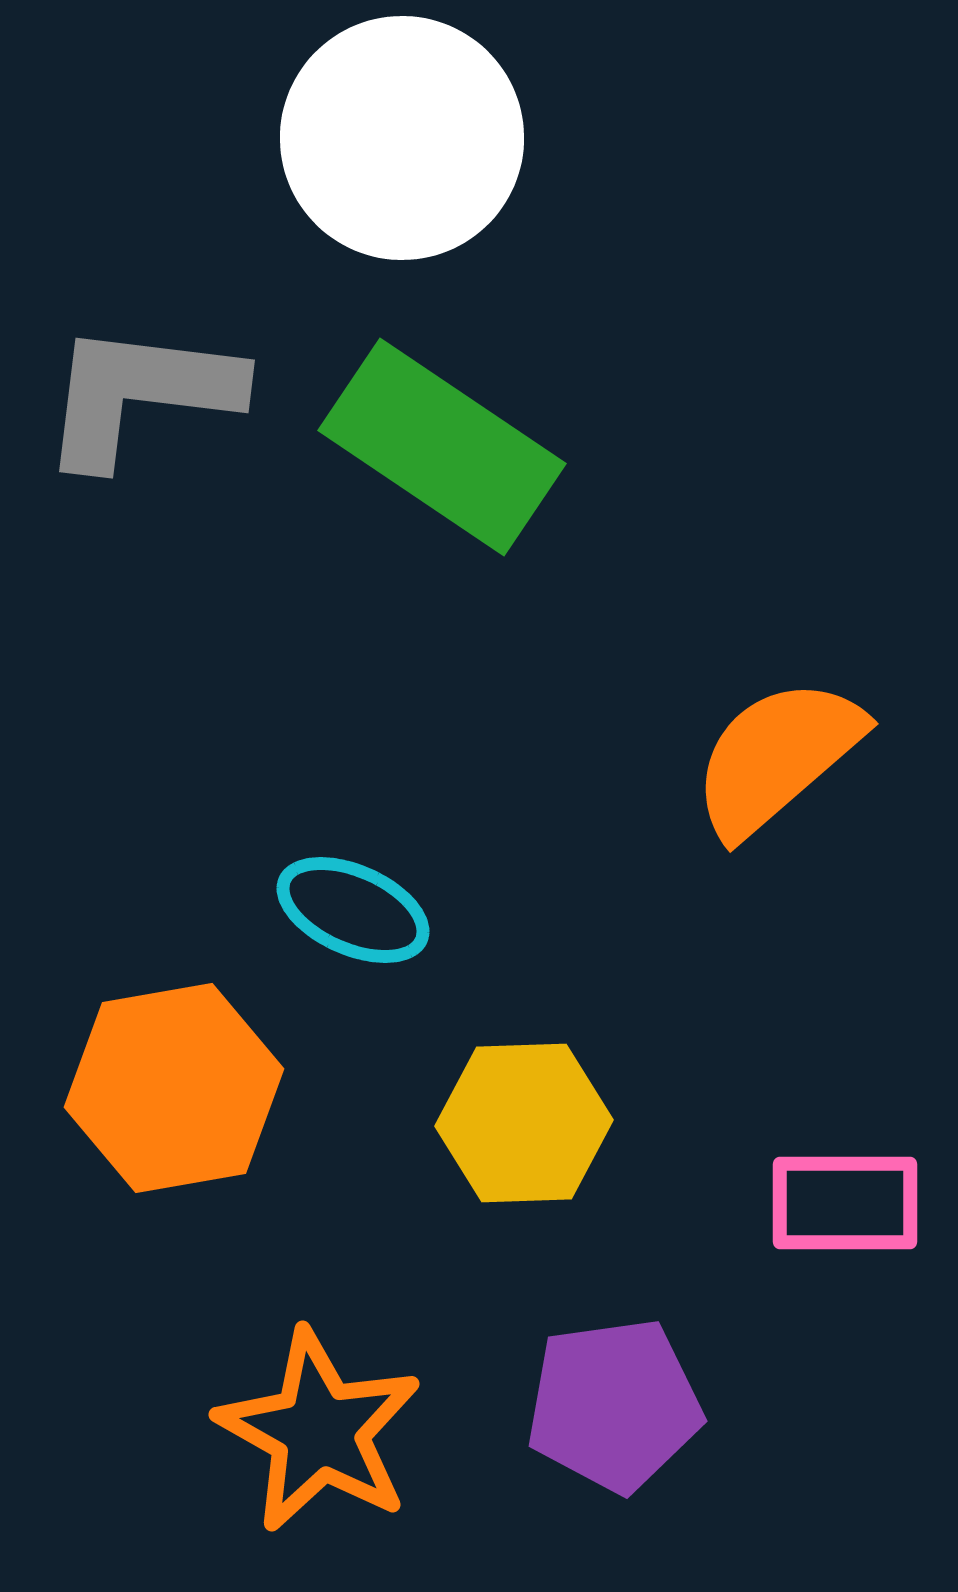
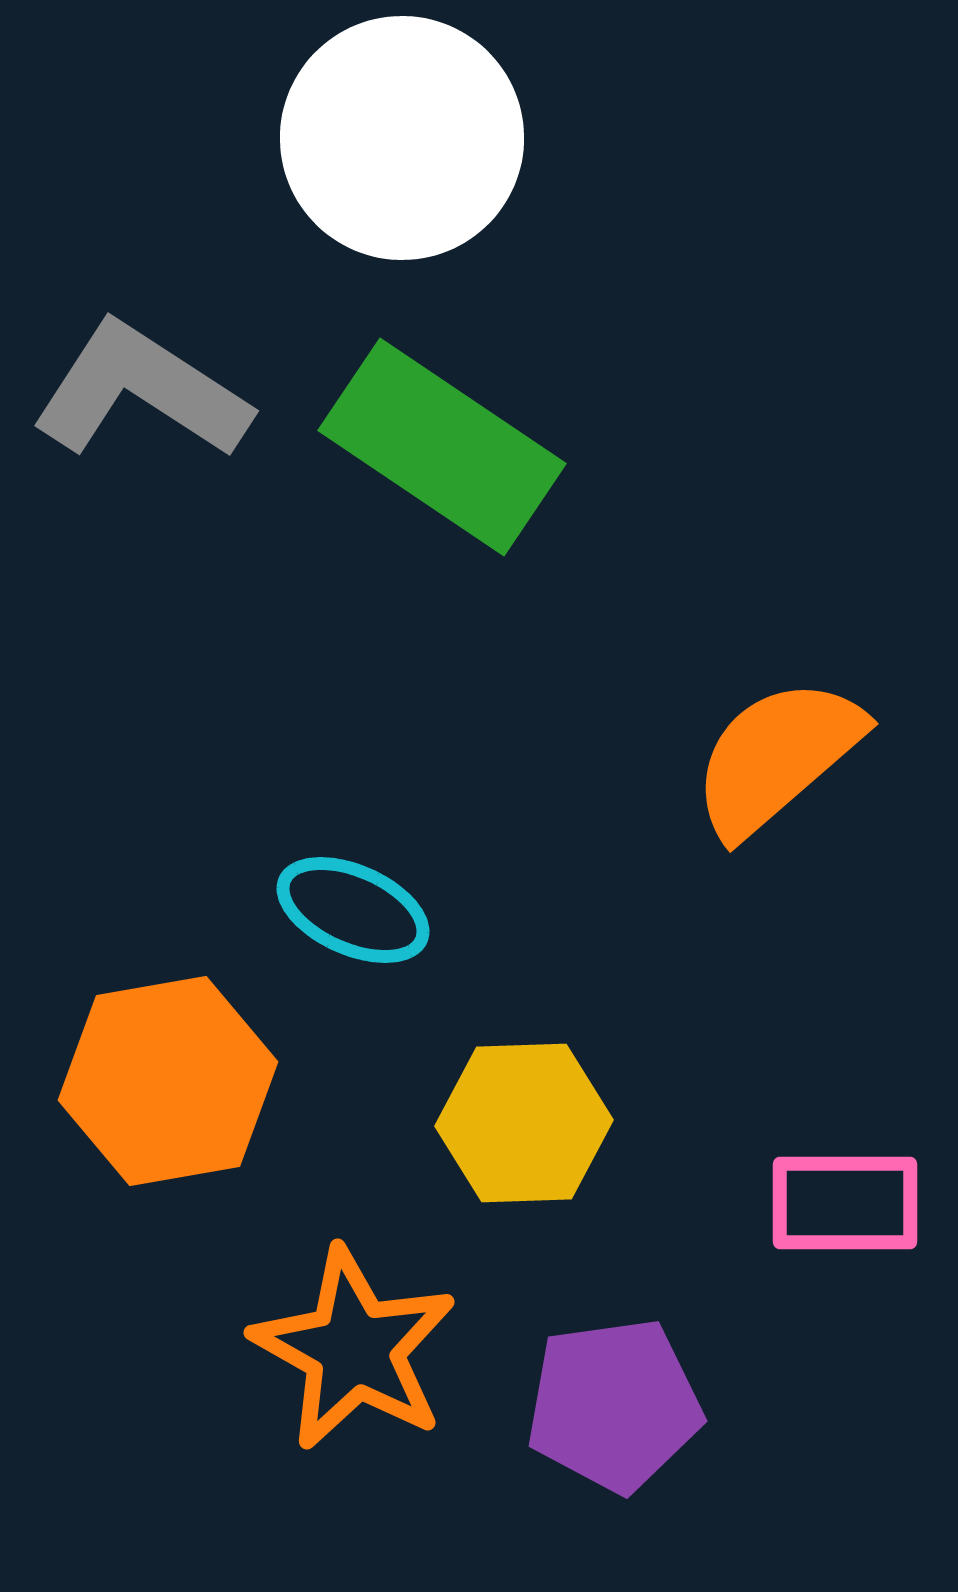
gray L-shape: moved 1 px right, 3 px up; rotated 26 degrees clockwise
orange hexagon: moved 6 px left, 7 px up
orange star: moved 35 px right, 82 px up
